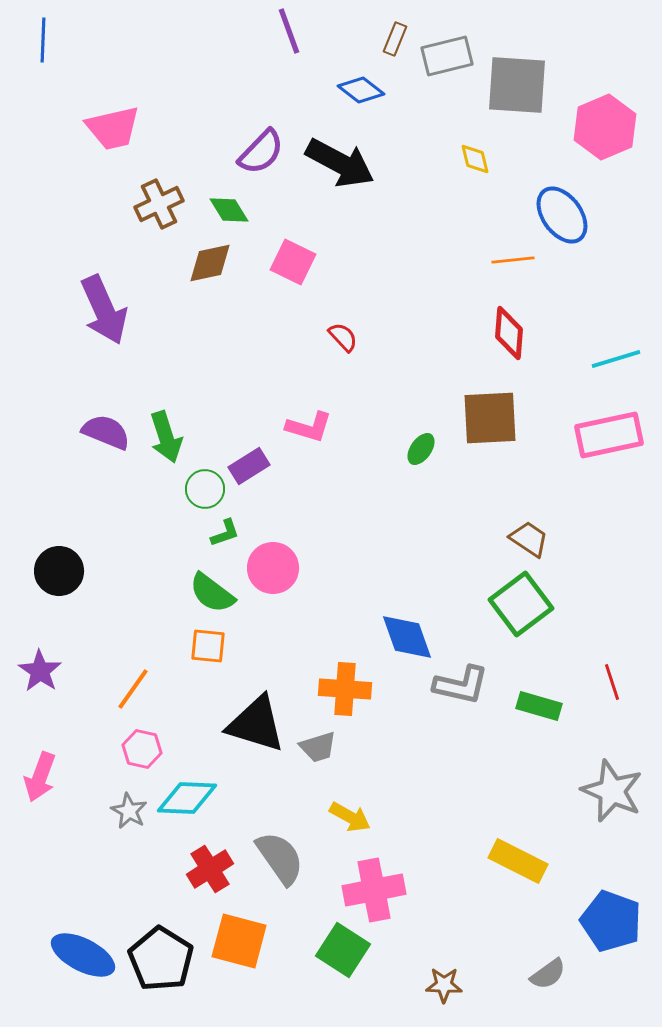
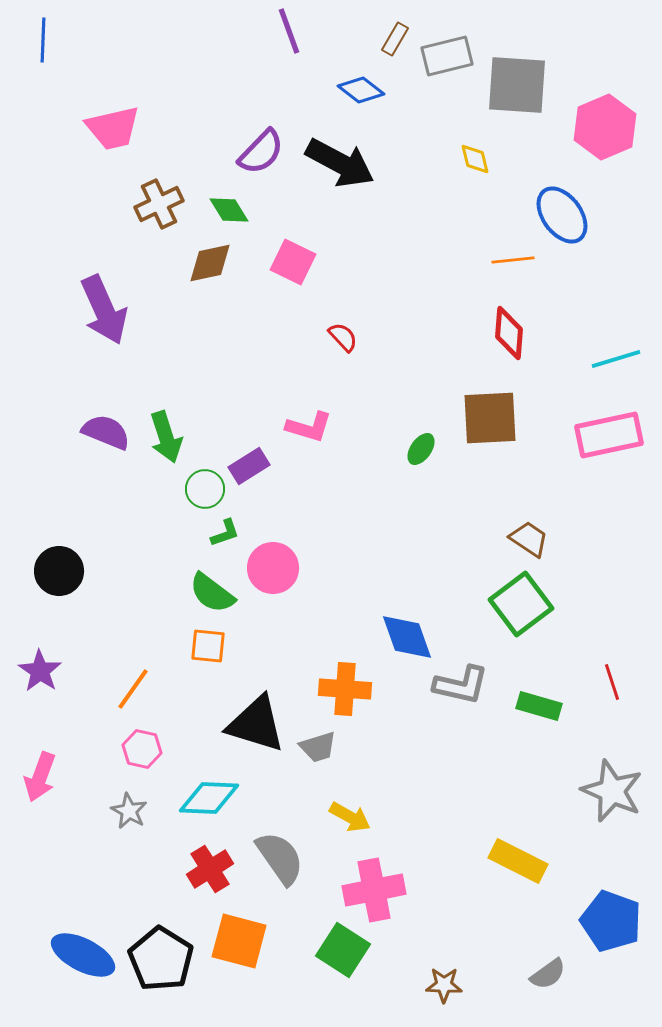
brown rectangle at (395, 39): rotated 8 degrees clockwise
cyan diamond at (187, 798): moved 22 px right
